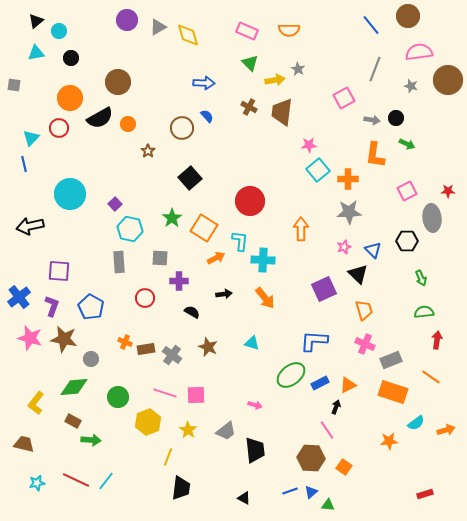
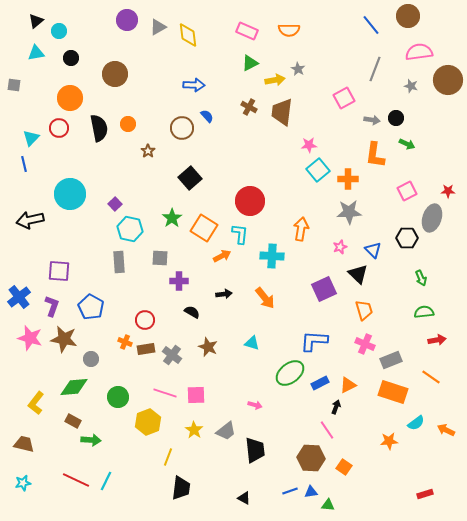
yellow diamond at (188, 35): rotated 10 degrees clockwise
green triangle at (250, 63): rotated 48 degrees clockwise
brown circle at (118, 82): moved 3 px left, 8 px up
blue arrow at (204, 83): moved 10 px left, 2 px down
black semicircle at (100, 118): moved 1 px left, 10 px down; rotated 72 degrees counterclockwise
gray ellipse at (432, 218): rotated 24 degrees clockwise
black arrow at (30, 226): moved 6 px up
orange arrow at (301, 229): rotated 10 degrees clockwise
cyan L-shape at (240, 241): moved 7 px up
black hexagon at (407, 241): moved 3 px up
pink star at (344, 247): moved 4 px left
orange arrow at (216, 258): moved 6 px right, 2 px up
cyan cross at (263, 260): moved 9 px right, 4 px up
red circle at (145, 298): moved 22 px down
red arrow at (437, 340): rotated 72 degrees clockwise
green ellipse at (291, 375): moved 1 px left, 2 px up
yellow star at (188, 430): moved 6 px right
orange arrow at (446, 430): rotated 138 degrees counterclockwise
cyan line at (106, 481): rotated 12 degrees counterclockwise
cyan star at (37, 483): moved 14 px left
blue triangle at (311, 492): rotated 32 degrees clockwise
